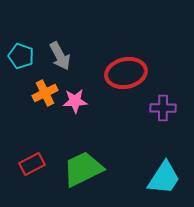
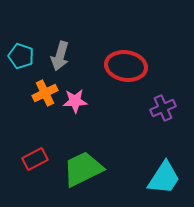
gray arrow: rotated 44 degrees clockwise
red ellipse: moved 7 px up; rotated 21 degrees clockwise
purple cross: rotated 25 degrees counterclockwise
red rectangle: moved 3 px right, 5 px up
